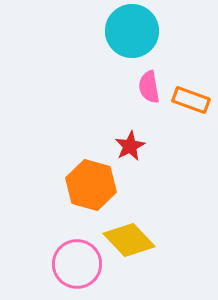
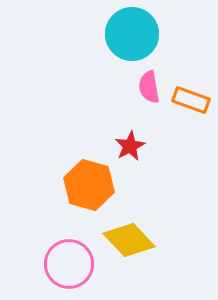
cyan circle: moved 3 px down
orange hexagon: moved 2 px left
pink circle: moved 8 px left
